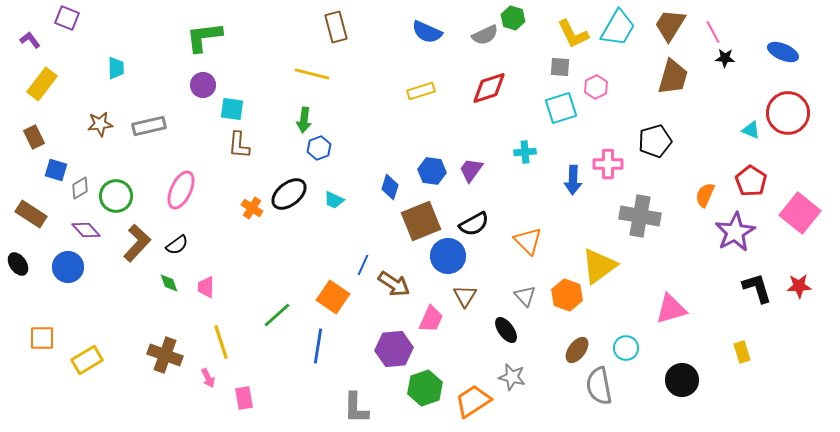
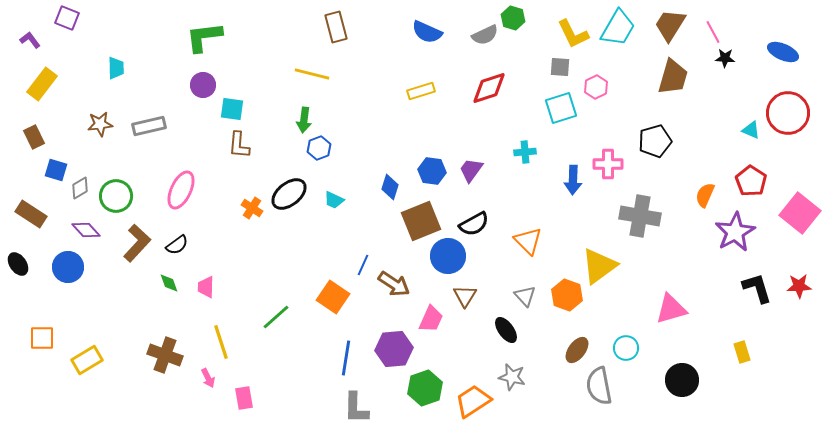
green line at (277, 315): moved 1 px left, 2 px down
blue line at (318, 346): moved 28 px right, 12 px down
